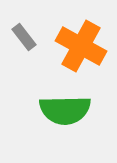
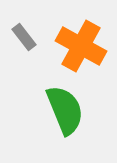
green semicircle: rotated 111 degrees counterclockwise
